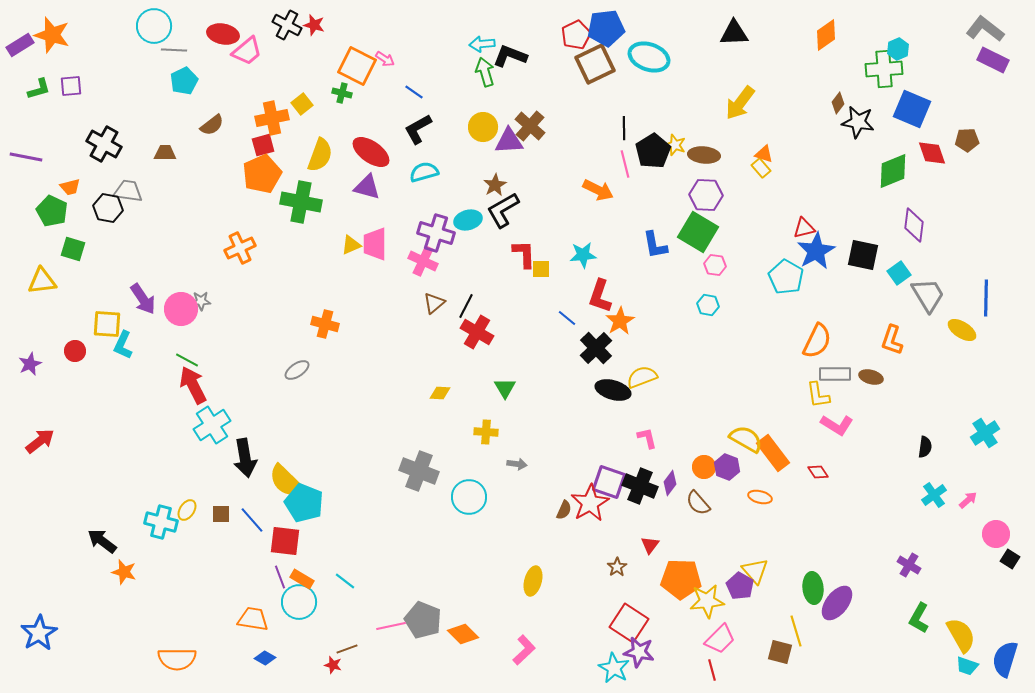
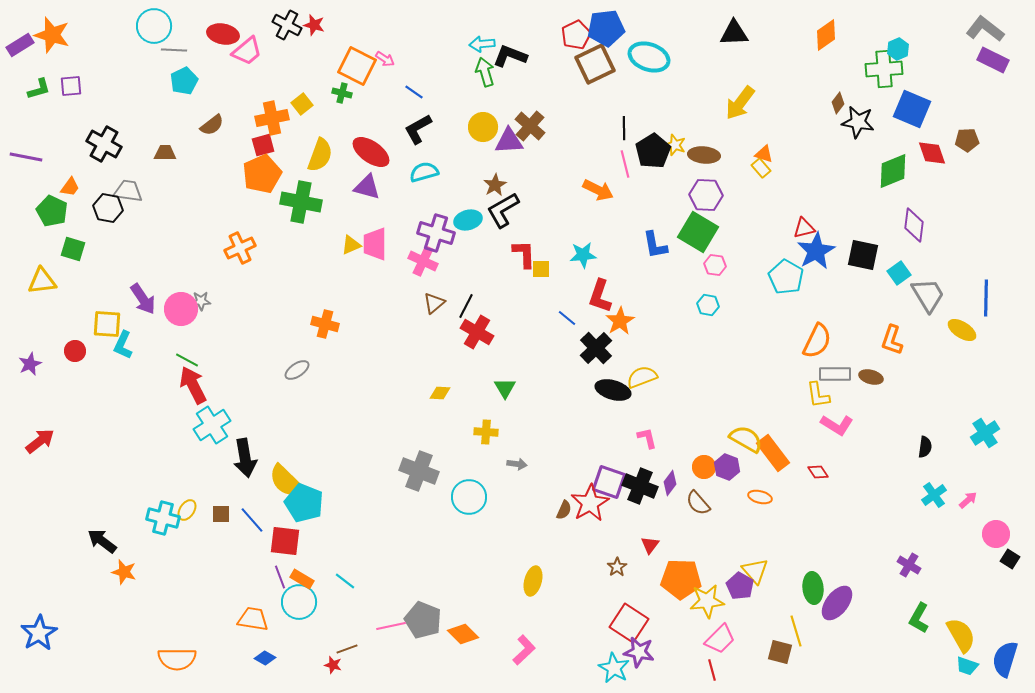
orange trapezoid at (70, 187): rotated 40 degrees counterclockwise
cyan cross at (161, 522): moved 2 px right, 4 px up
